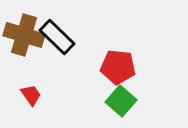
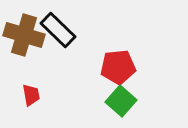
black rectangle: moved 1 px right, 7 px up
red pentagon: rotated 12 degrees counterclockwise
red trapezoid: rotated 25 degrees clockwise
